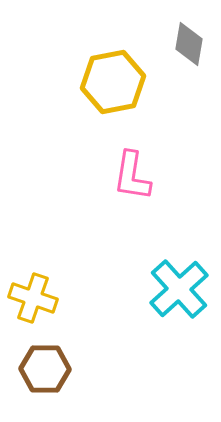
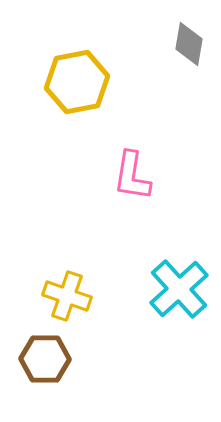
yellow hexagon: moved 36 px left
yellow cross: moved 34 px right, 2 px up
brown hexagon: moved 10 px up
